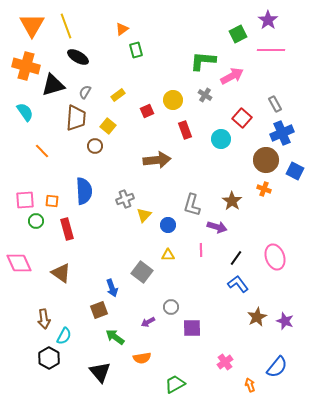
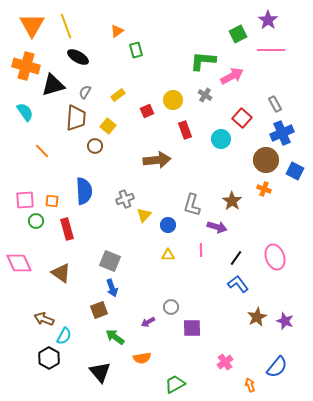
orange triangle at (122, 29): moved 5 px left, 2 px down
gray square at (142, 272): moved 32 px left, 11 px up; rotated 15 degrees counterclockwise
brown arrow at (44, 319): rotated 120 degrees clockwise
